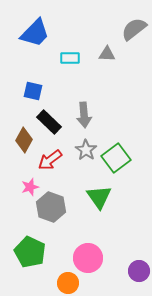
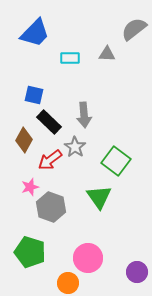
blue square: moved 1 px right, 4 px down
gray star: moved 11 px left, 3 px up
green square: moved 3 px down; rotated 16 degrees counterclockwise
green pentagon: rotated 8 degrees counterclockwise
purple circle: moved 2 px left, 1 px down
